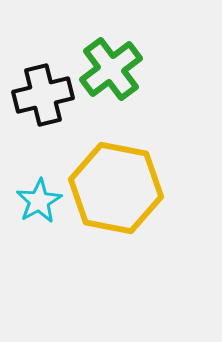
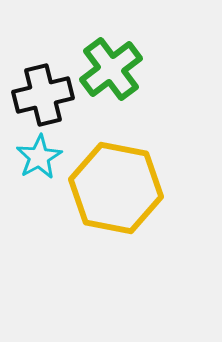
cyan star: moved 44 px up
